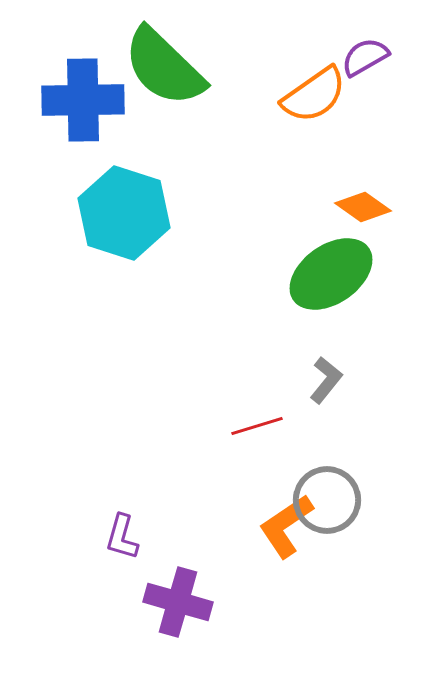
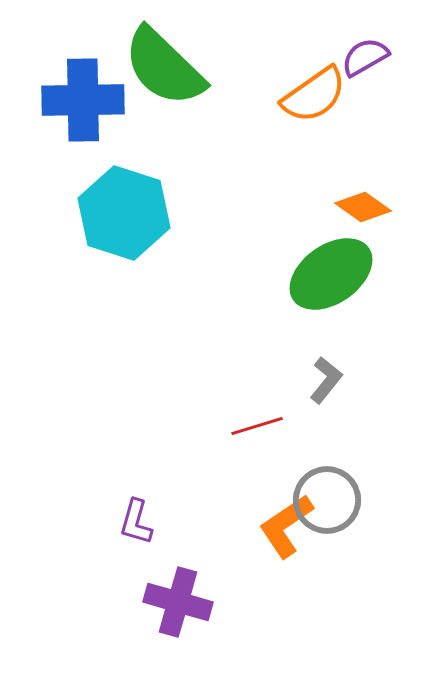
purple L-shape: moved 14 px right, 15 px up
